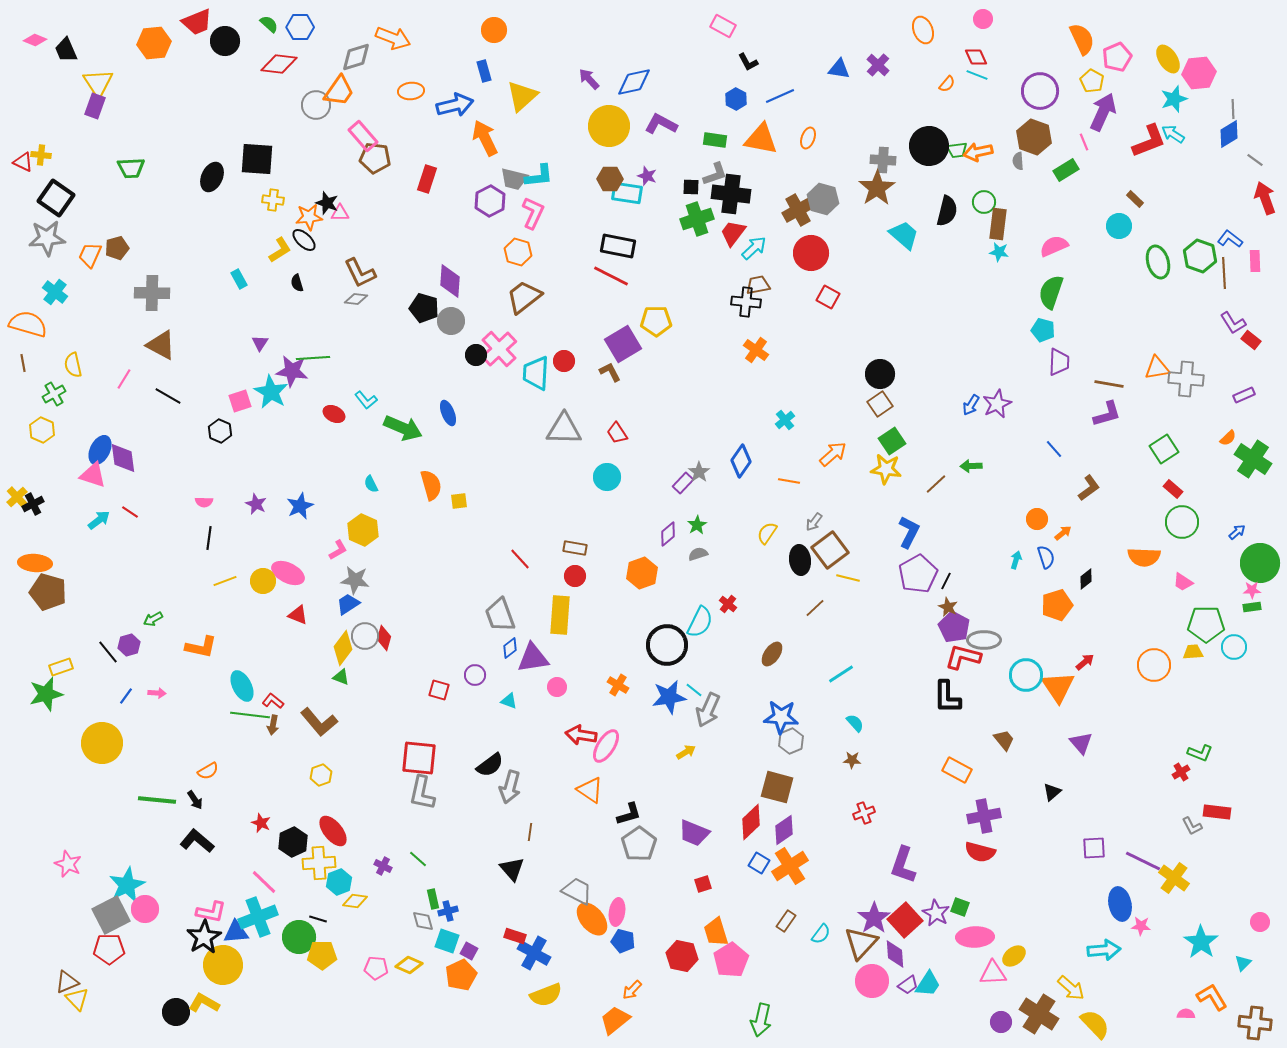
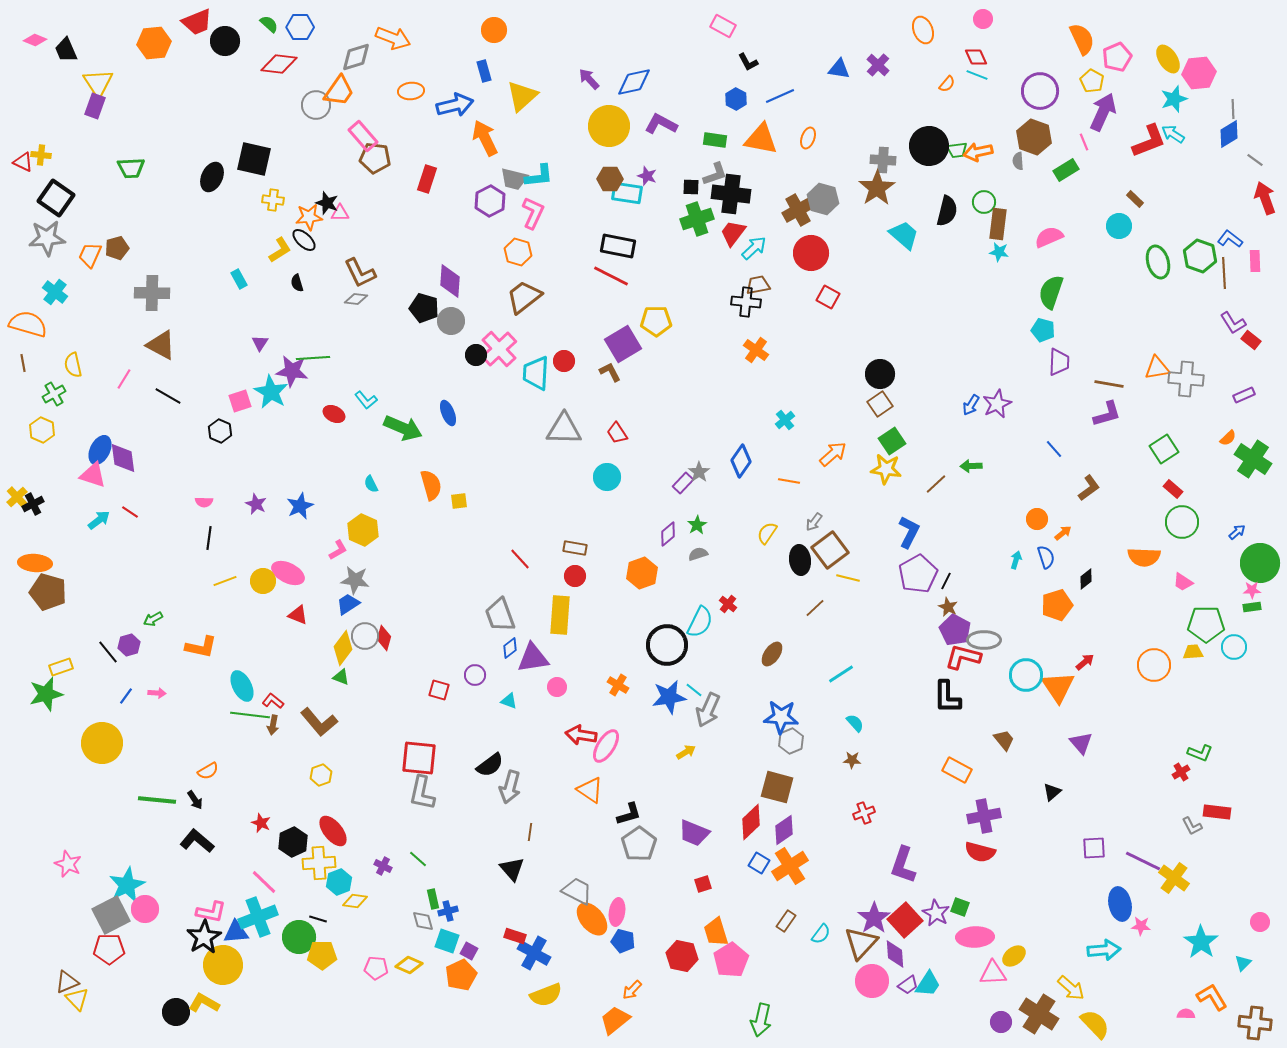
black square at (257, 159): moved 3 px left; rotated 9 degrees clockwise
pink semicircle at (1054, 246): moved 5 px left, 9 px up
purple pentagon at (954, 627): moved 1 px right, 3 px down
